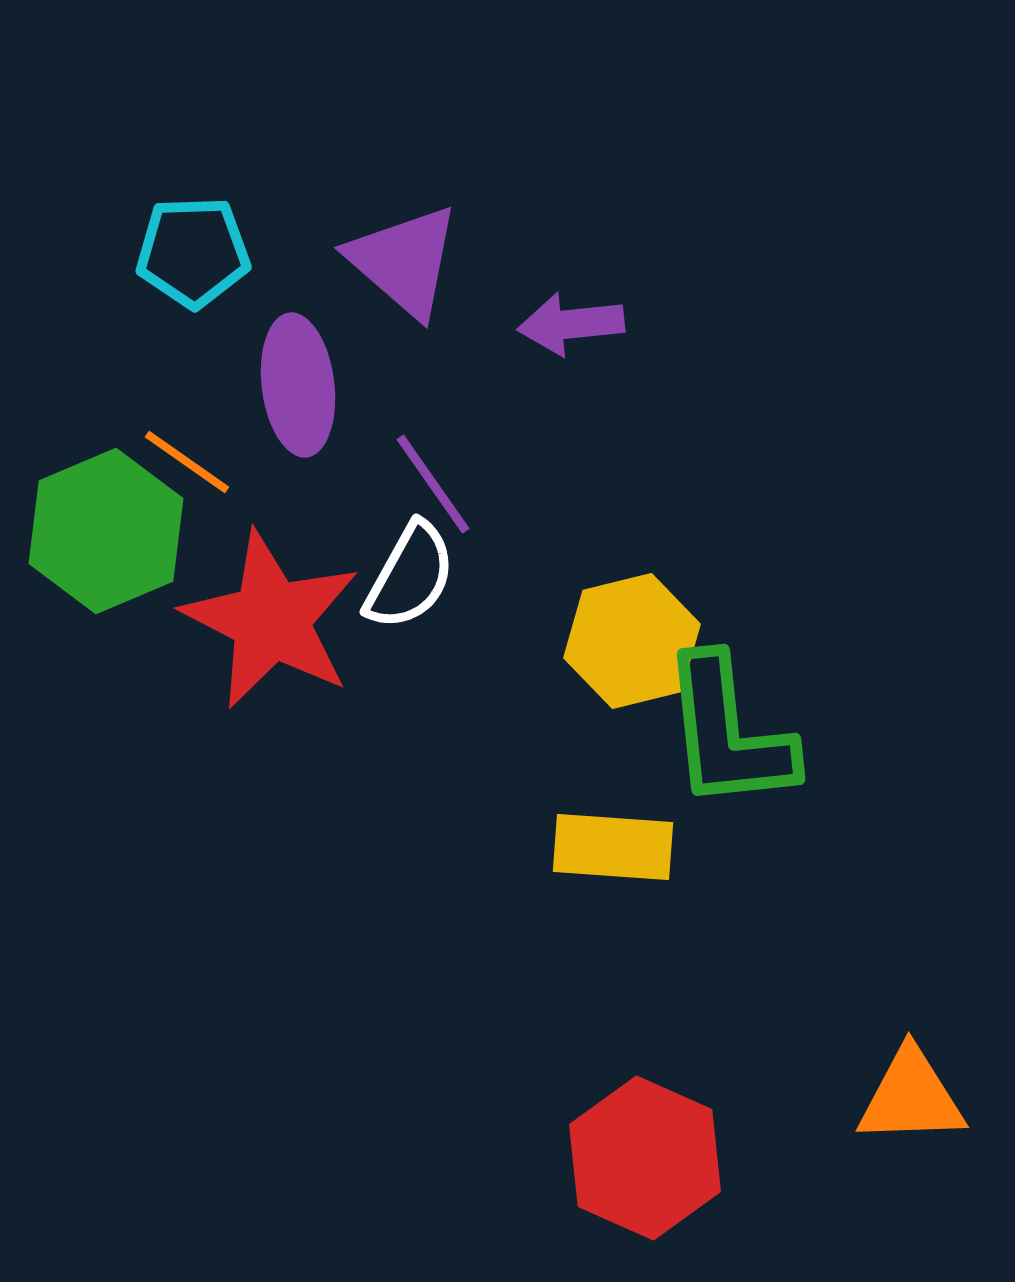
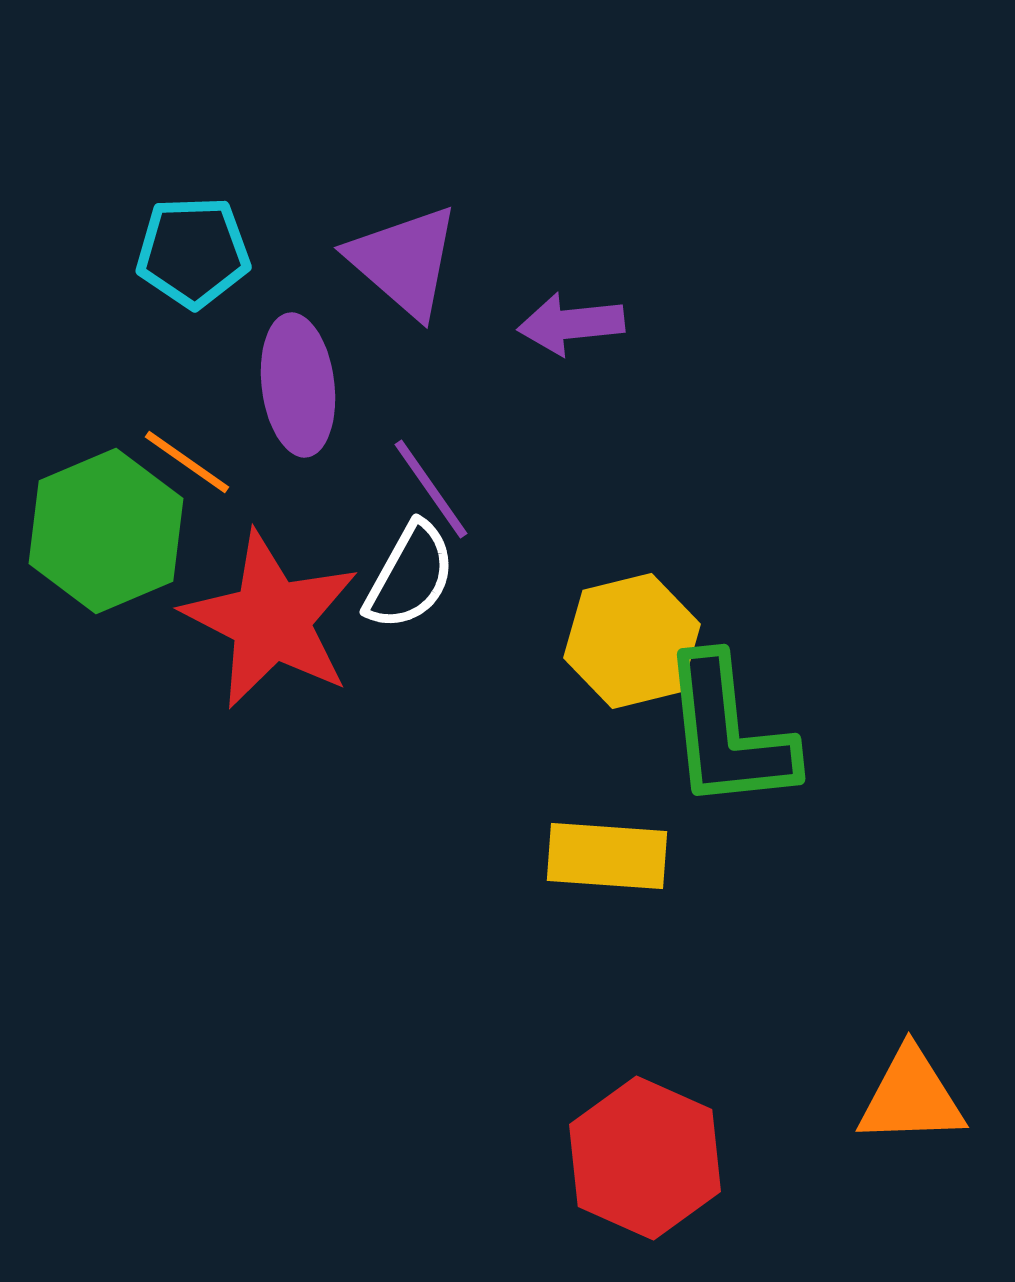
purple line: moved 2 px left, 5 px down
yellow rectangle: moved 6 px left, 9 px down
